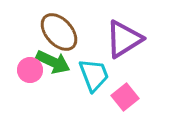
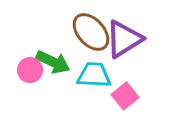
brown ellipse: moved 32 px right
cyan trapezoid: rotated 66 degrees counterclockwise
pink square: moved 1 px up
